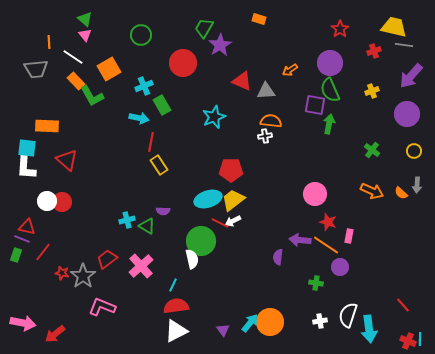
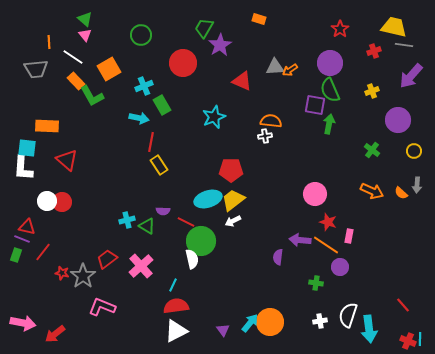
gray triangle at (266, 91): moved 9 px right, 24 px up
purple circle at (407, 114): moved 9 px left, 6 px down
white L-shape at (26, 167): moved 3 px left, 1 px down
red line at (220, 223): moved 34 px left, 1 px up
